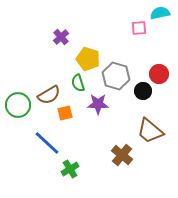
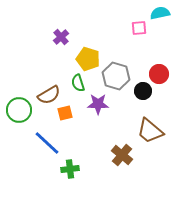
green circle: moved 1 px right, 5 px down
green cross: rotated 24 degrees clockwise
